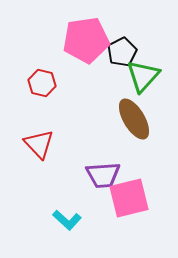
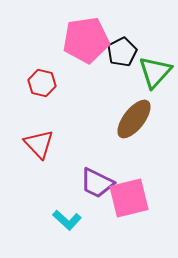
green triangle: moved 12 px right, 4 px up
brown ellipse: rotated 69 degrees clockwise
purple trapezoid: moved 6 px left, 8 px down; rotated 30 degrees clockwise
